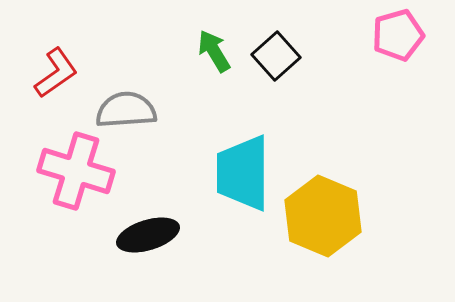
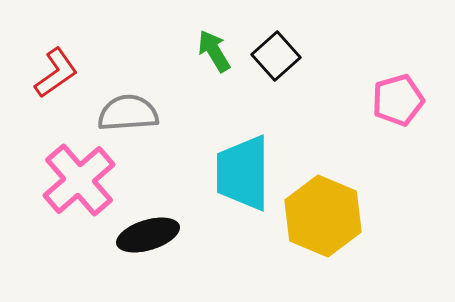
pink pentagon: moved 65 px down
gray semicircle: moved 2 px right, 3 px down
pink cross: moved 3 px right, 9 px down; rotated 32 degrees clockwise
